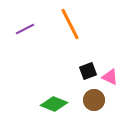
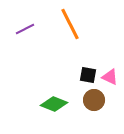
black square: moved 4 px down; rotated 30 degrees clockwise
